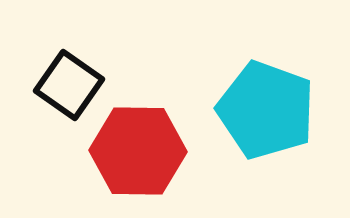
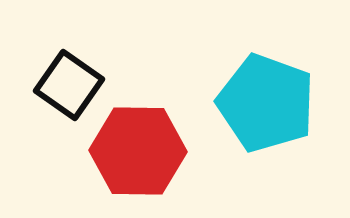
cyan pentagon: moved 7 px up
